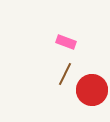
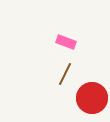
red circle: moved 8 px down
